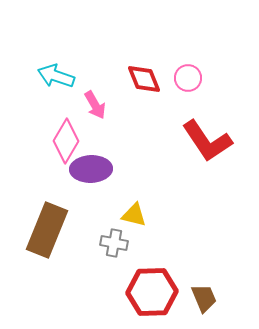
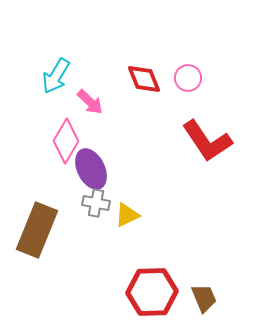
cyan arrow: rotated 78 degrees counterclockwise
pink arrow: moved 5 px left, 3 px up; rotated 16 degrees counterclockwise
purple ellipse: rotated 66 degrees clockwise
yellow triangle: moved 7 px left; rotated 40 degrees counterclockwise
brown rectangle: moved 10 px left
gray cross: moved 18 px left, 40 px up
